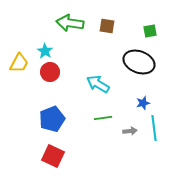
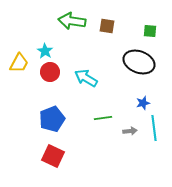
green arrow: moved 2 px right, 2 px up
green square: rotated 16 degrees clockwise
cyan arrow: moved 12 px left, 6 px up
